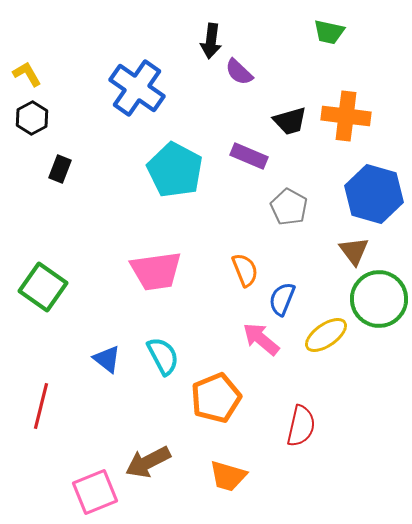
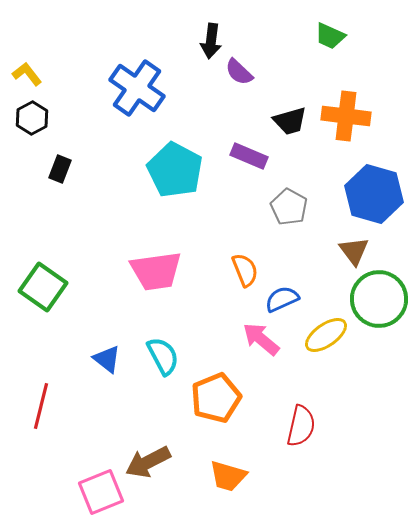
green trapezoid: moved 1 px right, 4 px down; rotated 12 degrees clockwise
yellow L-shape: rotated 8 degrees counterclockwise
blue semicircle: rotated 44 degrees clockwise
pink square: moved 6 px right
